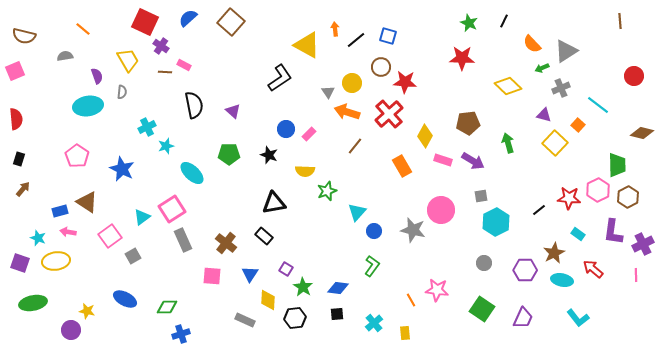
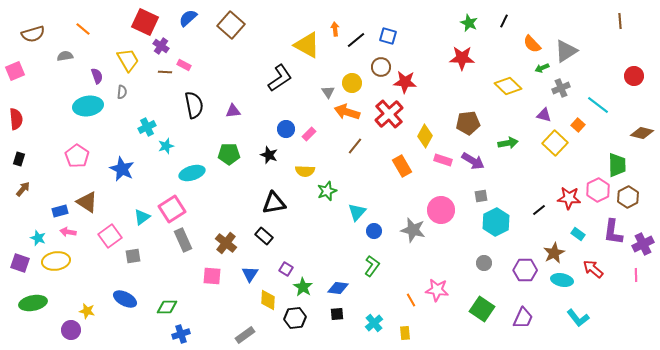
brown square at (231, 22): moved 3 px down
brown semicircle at (24, 36): moved 9 px right, 2 px up; rotated 30 degrees counterclockwise
purple triangle at (233, 111): rotated 49 degrees counterclockwise
green arrow at (508, 143): rotated 96 degrees clockwise
cyan ellipse at (192, 173): rotated 60 degrees counterclockwise
gray square at (133, 256): rotated 21 degrees clockwise
gray rectangle at (245, 320): moved 15 px down; rotated 60 degrees counterclockwise
